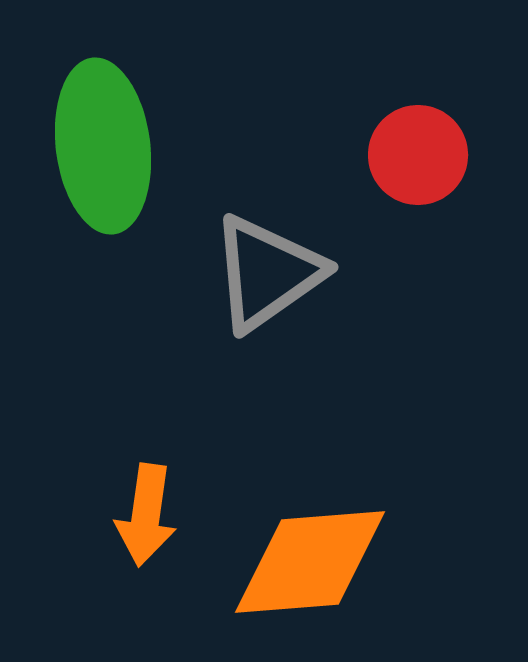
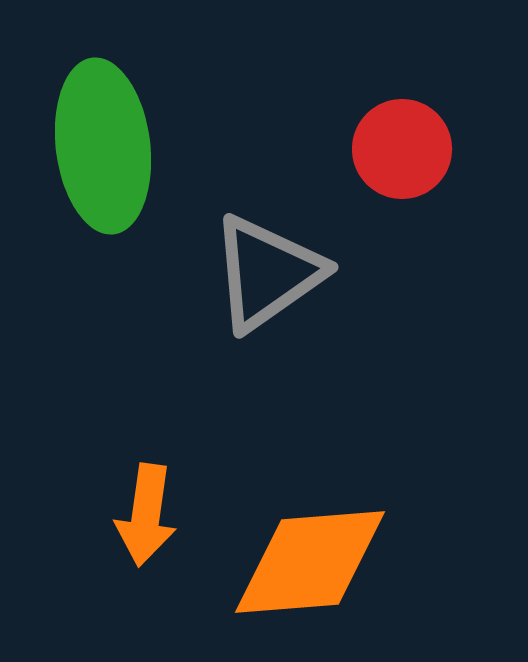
red circle: moved 16 px left, 6 px up
